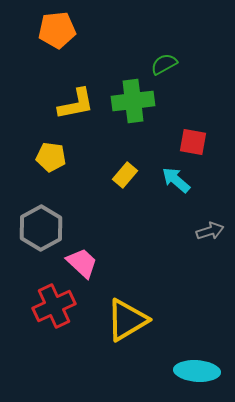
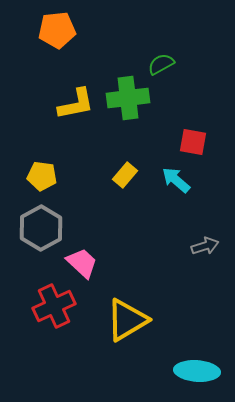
green semicircle: moved 3 px left
green cross: moved 5 px left, 3 px up
yellow pentagon: moved 9 px left, 19 px down
gray arrow: moved 5 px left, 15 px down
